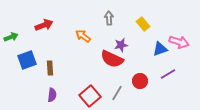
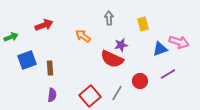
yellow rectangle: rotated 24 degrees clockwise
